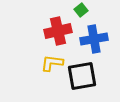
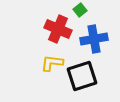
green square: moved 1 px left
red cross: moved 2 px up; rotated 36 degrees clockwise
black square: rotated 8 degrees counterclockwise
